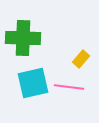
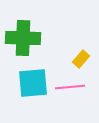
cyan square: rotated 8 degrees clockwise
pink line: moved 1 px right; rotated 12 degrees counterclockwise
